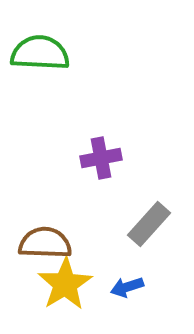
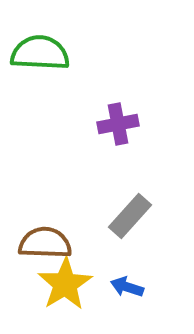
purple cross: moved 17 px right, 34 px up
gray rectangle: moved 19 px left, 8 px up
blue arrow: rotated 36 degrees clockwise
